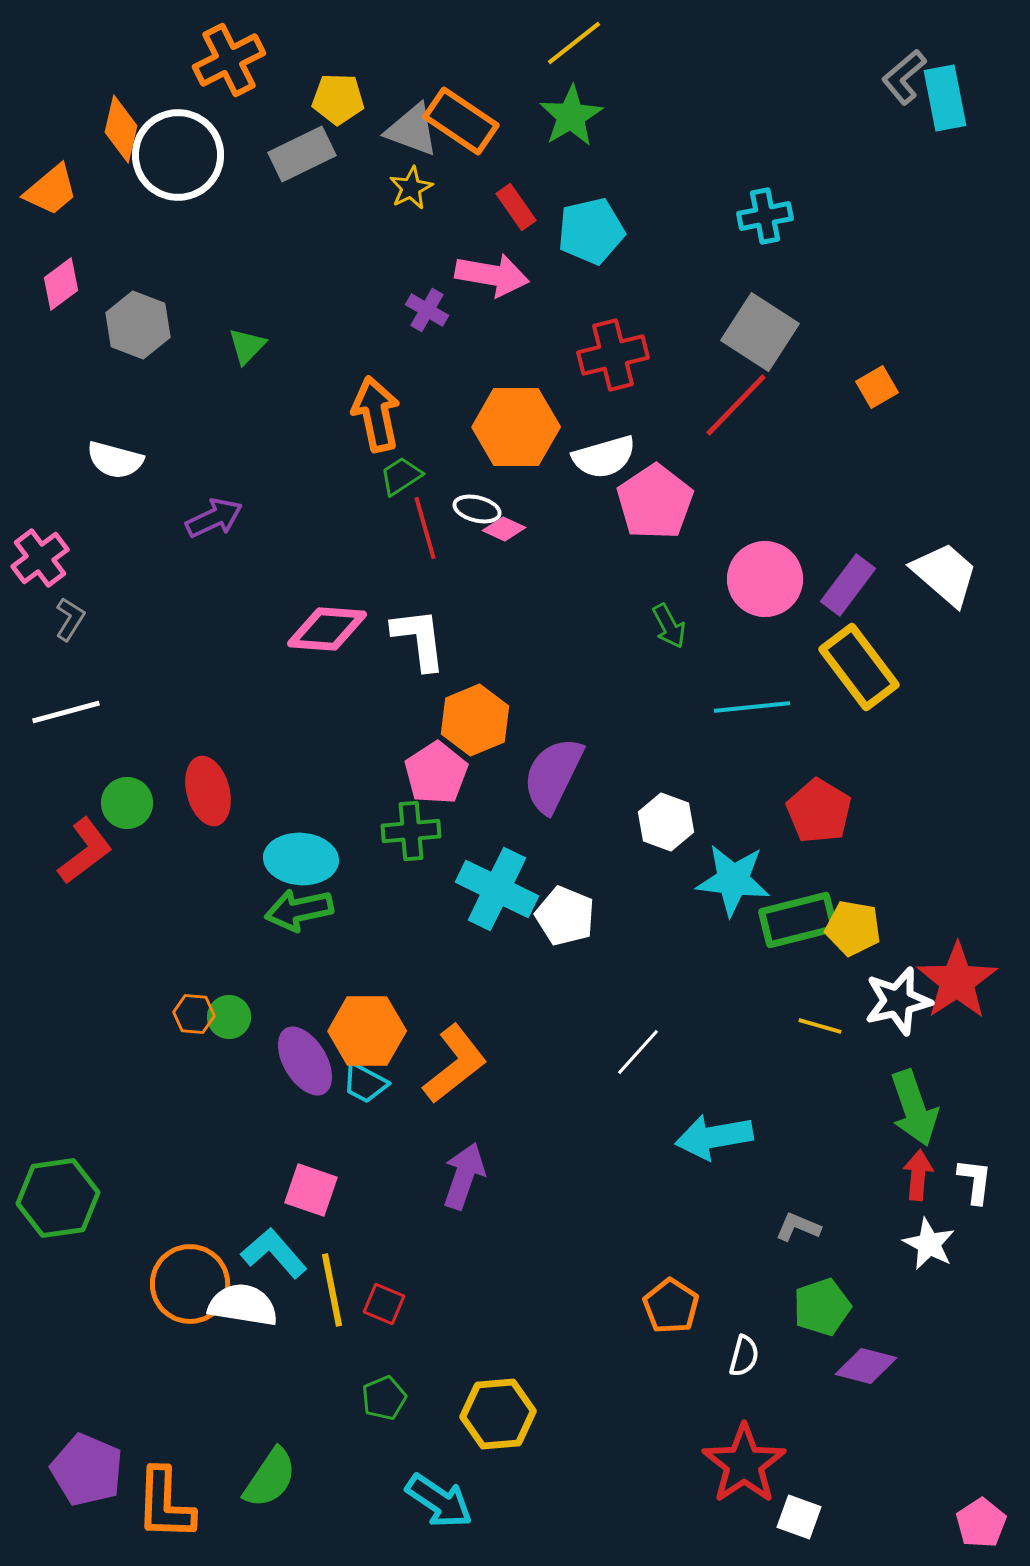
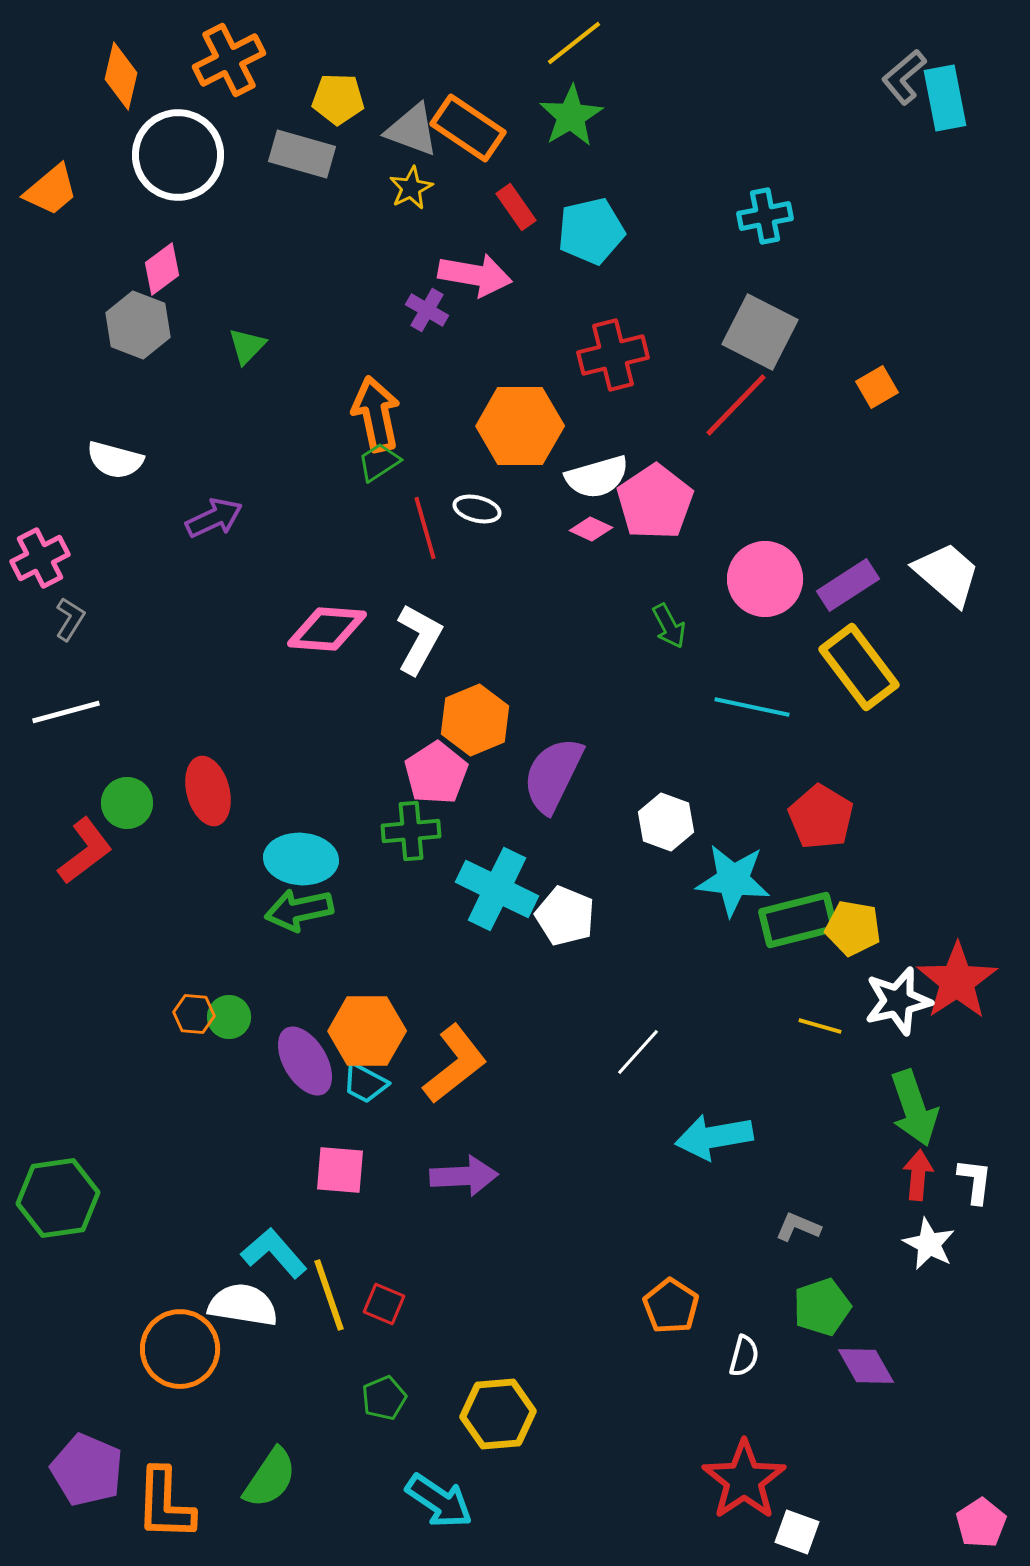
orange rectangle at (461, 121): moved 7 px right, 7 px down
orange diamond at (121, 129): moved 53 px up
gray rectangle at (302, 154): rotated 42 degrees clockwise
pink arrow at (492, 275): moved 17 px left
pink diamond at (61, 284): moved 101 px right, 15 px up
gray square at (760, 332): rotated 6 degrees counterclockwise
orange hexagon at (516, 427): moved 4 px right, 1 px up
white semicircle at (604, 457): moved 7 px left, 20 px down
green trapezoid at (401, 476): moved 22 px left, 14 px up
pink diamond at (504, 529): moved 87 px right
pink cross at (40, 558): rotated 10 degrees clockwise
white trapezoid at (945, 574): moved 2 px right
purple rectangle at (848, 585): rotated 20 degrees clockwise
white L-shape at (419, 639): rotated 36 degrees clockwise
cyan line at (752, 707): rotated 18 degrees clockwise
red pentagon at (819, 811): moved 2 px right, 6 px down
purple arrow at (464, 1176): rotated 68 degrees clockwise
pink square at (311, 1190): moved 29 px right, 20 px up; rotated 14 degrees counterclockwise
orange circle at (190, 1284): moved 10 px left, 65 px down
yellow line at (332, 1290): moved 3 px left, 5 px down; rotated 8 degrees counterclockwise
purple diamond at (866, 1366): rotated 46 degrees clockwise
red star at (744, 1464): moved 16 px down
white square at (799, 1517): moved 2 px left, 15 px down
